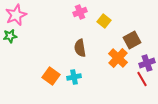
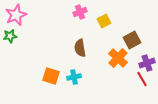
yellow square: rotated 24 degrees clockwise
orange square: rotated 18 degrees counterclockwise
